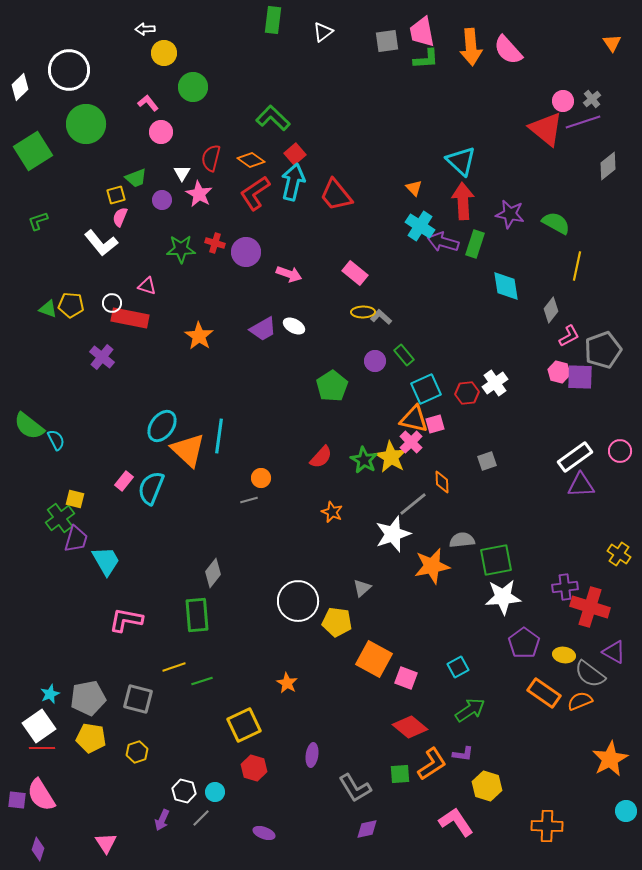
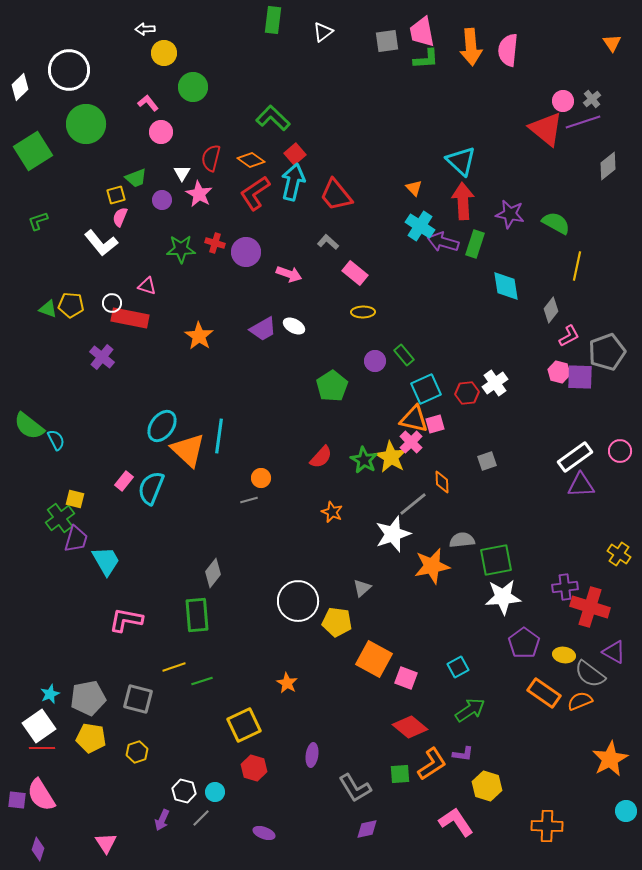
pink semicircle at (508, 50): rotated 48 degrees clockwise
gray L-shape at (381, 317): moved 53 px left, 75 px up
gray pentagon at (603, 350): moved 4 px right, 2 px down
